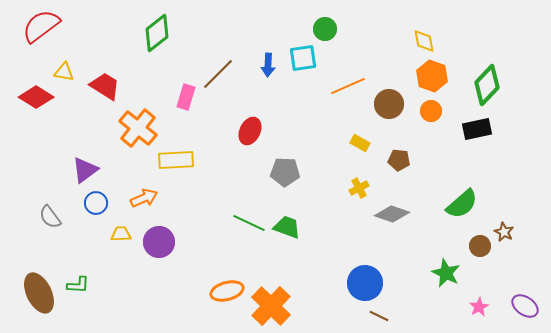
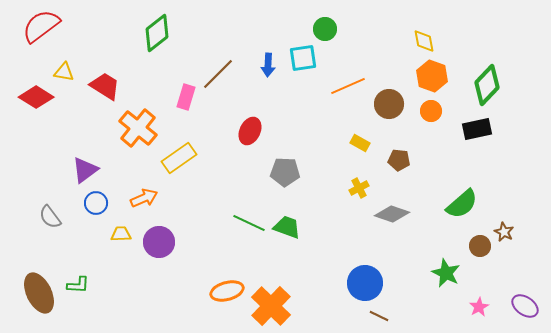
yellow rectangle at (176, 160): moved 3 px right, 2 px up; rotated 32 degrees counterclockwise
